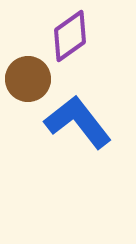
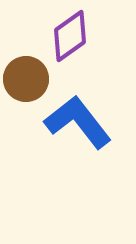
brown circle: moved 2 px left
